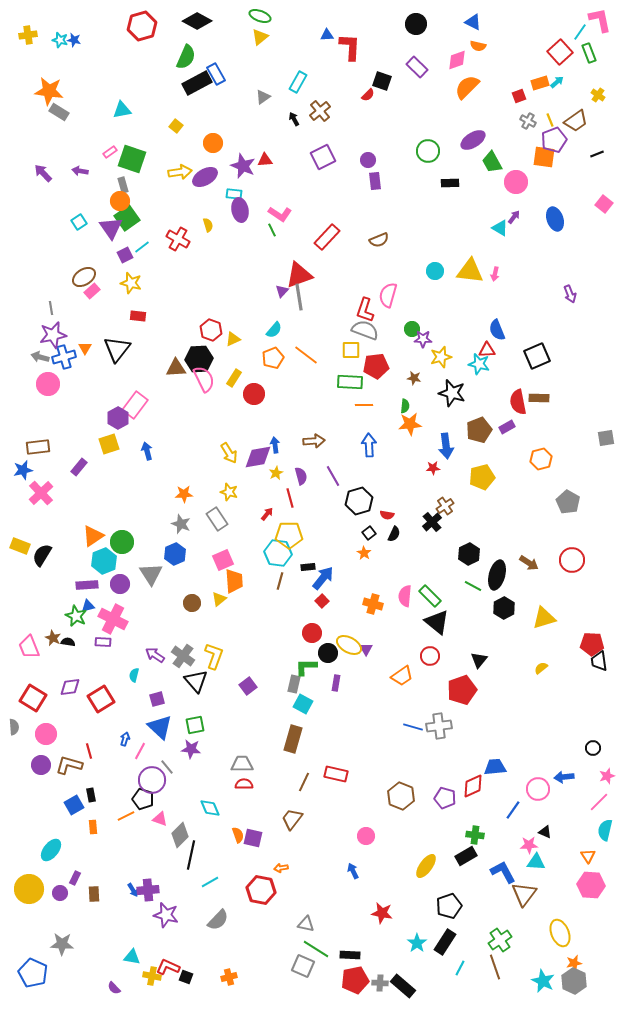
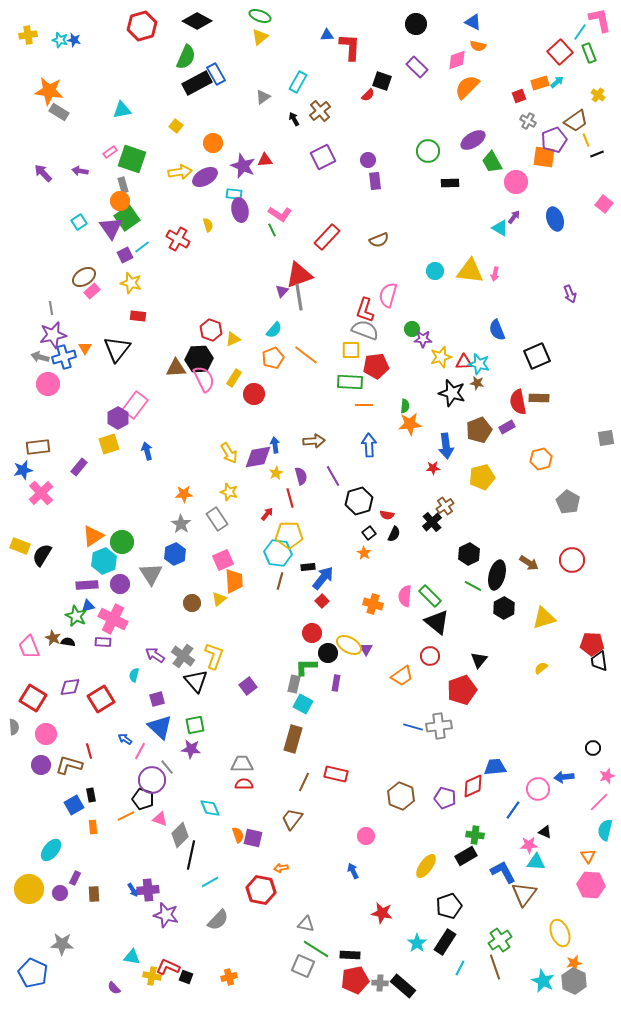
yellow line at (550, 120): moved 36 px right, 20 px down
red triangle at (487, 350): moved 23 px left, 12 px down
brown star at (414, 378): moved 63 px right, 5 px down
gray star at (181, 524): rotated 12 degrees clockwise
blue arrow at (125, 739): rotated 72 degrees counterclockwise
